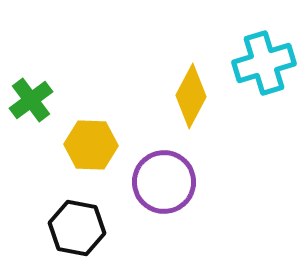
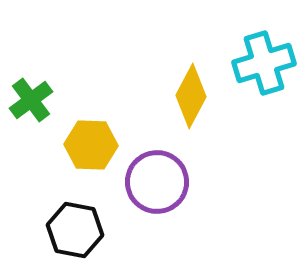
purple circle: moved 7 px left
black hexagon: moved 2 px left, 2 px down
